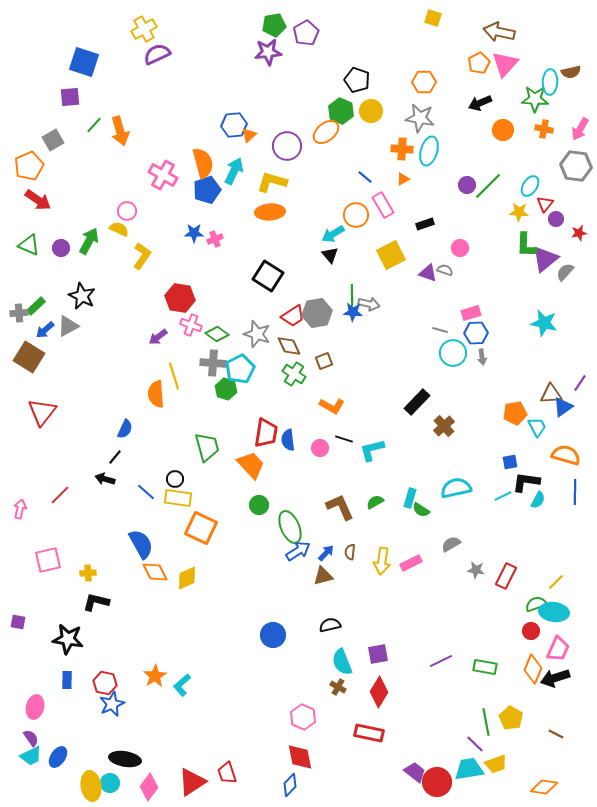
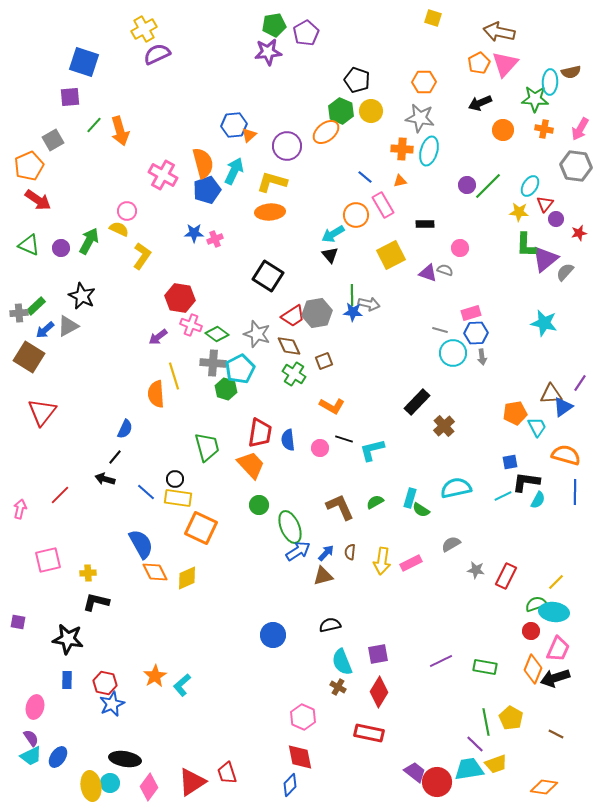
orange triangle at (403, 179): moved 3 px left, 2 px down; rotated 16 degrees clockwise
black rectangle at (425, 224): rotated 18 degrees clockwise
red trapezoid at (266, 433): moved 6 px left
